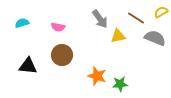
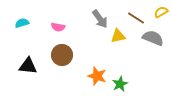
gray semicircle: moved 2 px left
green star: rotated 21 degrees counterclockwise
